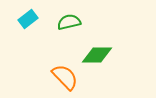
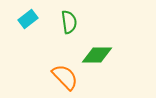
green semicircle: rotated 95 degrees clockwise
